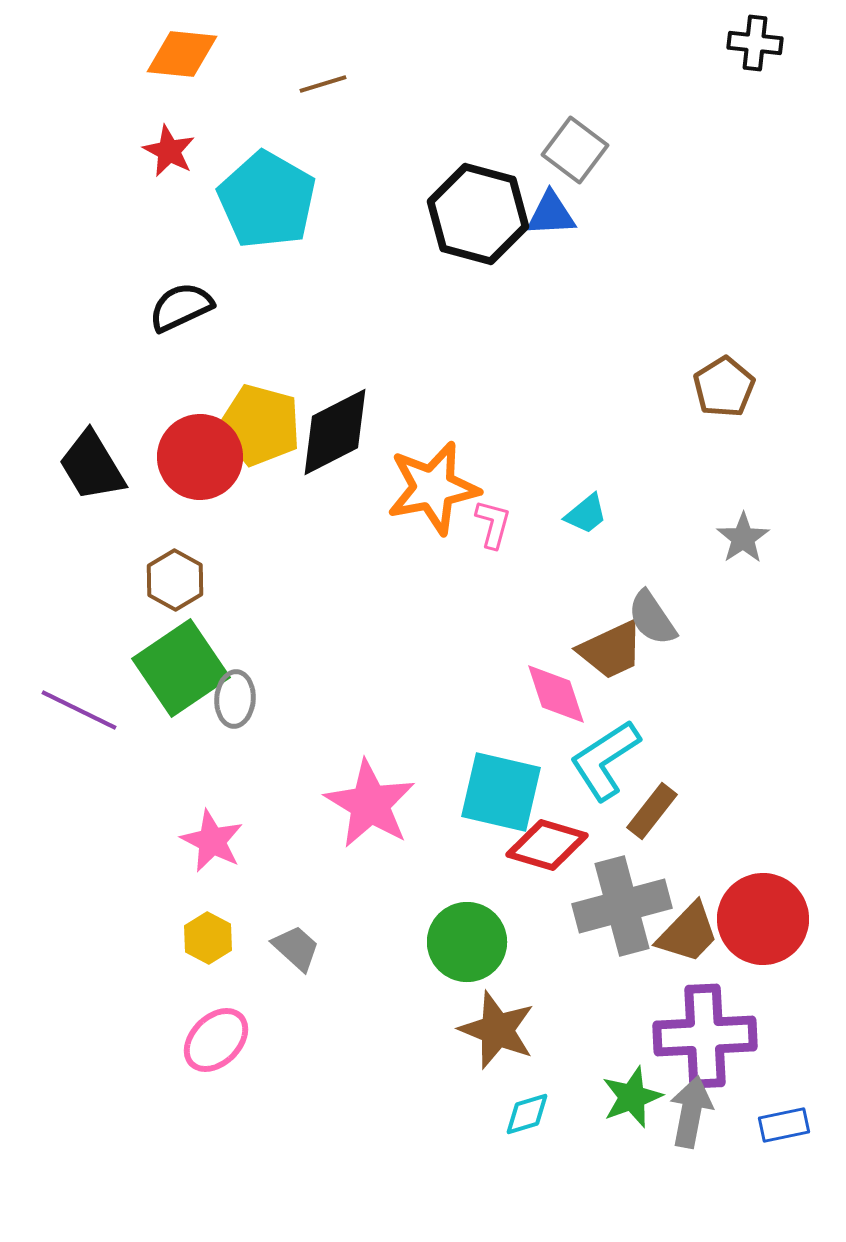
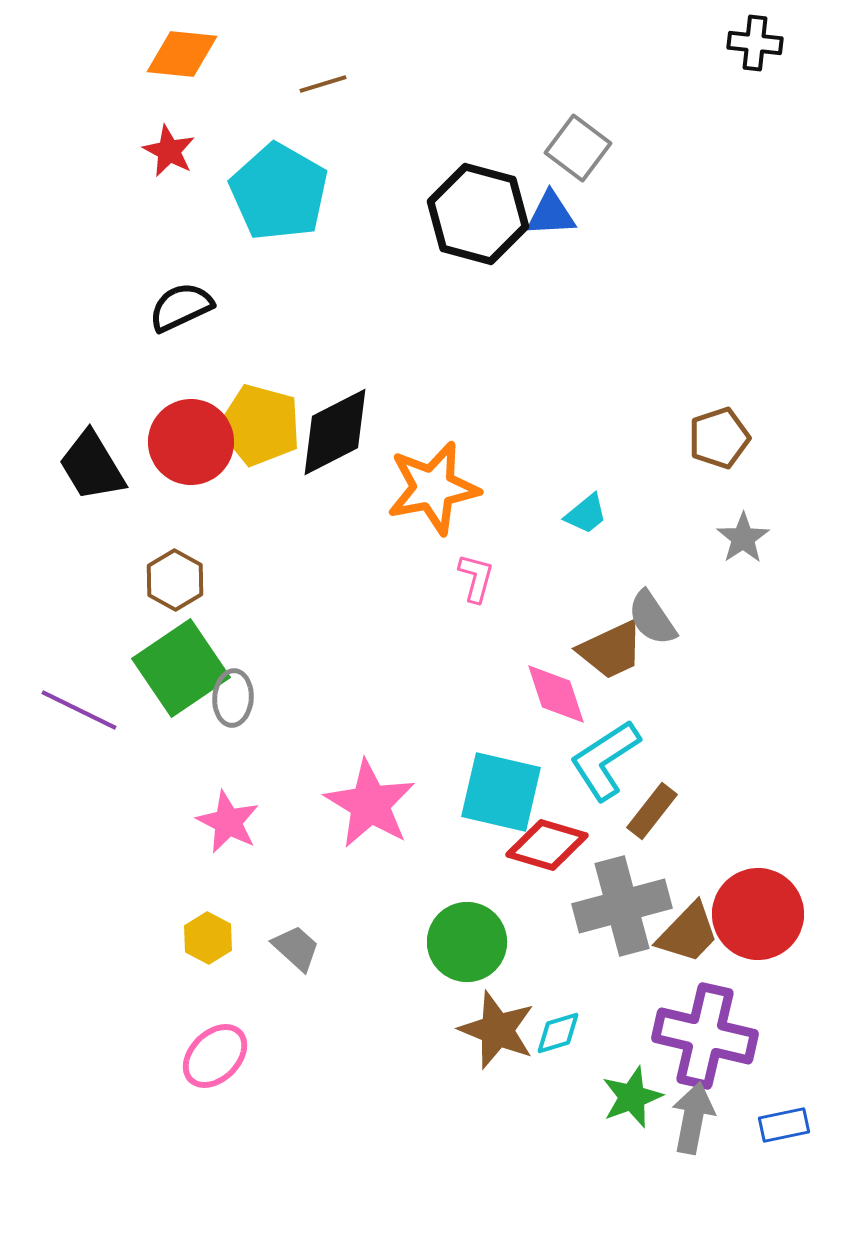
gray square at (575, 150): moved 3 px right, 2 px up
cyan pentagon at (267, 200): moved 12 px right, 8 px up
brown pentagon at (724, 387): moved 5 px left, 51 px down; rotated 14 degrees clockwise
red circle at (200, 457): moved 9 px left, 15 px up
pink L-shape at (493, 524): moved 17 px left, 54 px down
gray ellipse at (235, 699): moved 2 px left, 1 px up
pink star at (212, 841): moved 16 px right, 19 px up
red circle at (763, 919): moved 5 px left, 5 px up
purple cross at (705, 1036): rotated 16 degrees clockwise
pink ellipse at (216, 1040): moved 1 px left, 16 px down
gray arrow at (691, 1112): moved 2 px right, 6 px down
cyan diamond at (527, 1114): moved 31 px right, 81 px up
